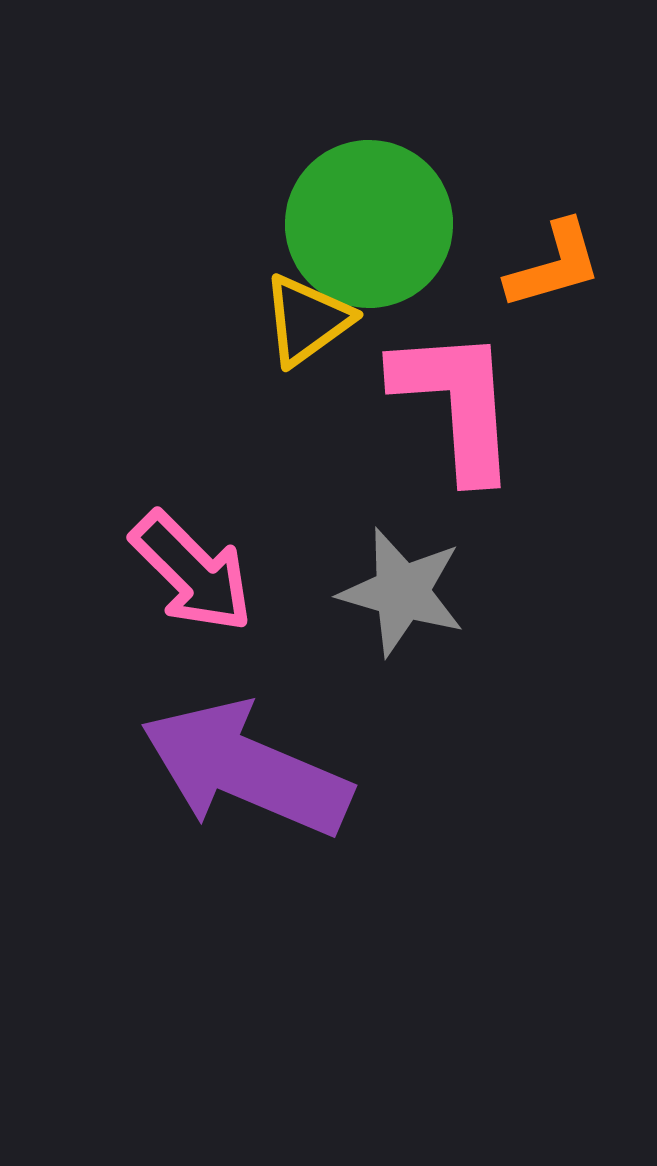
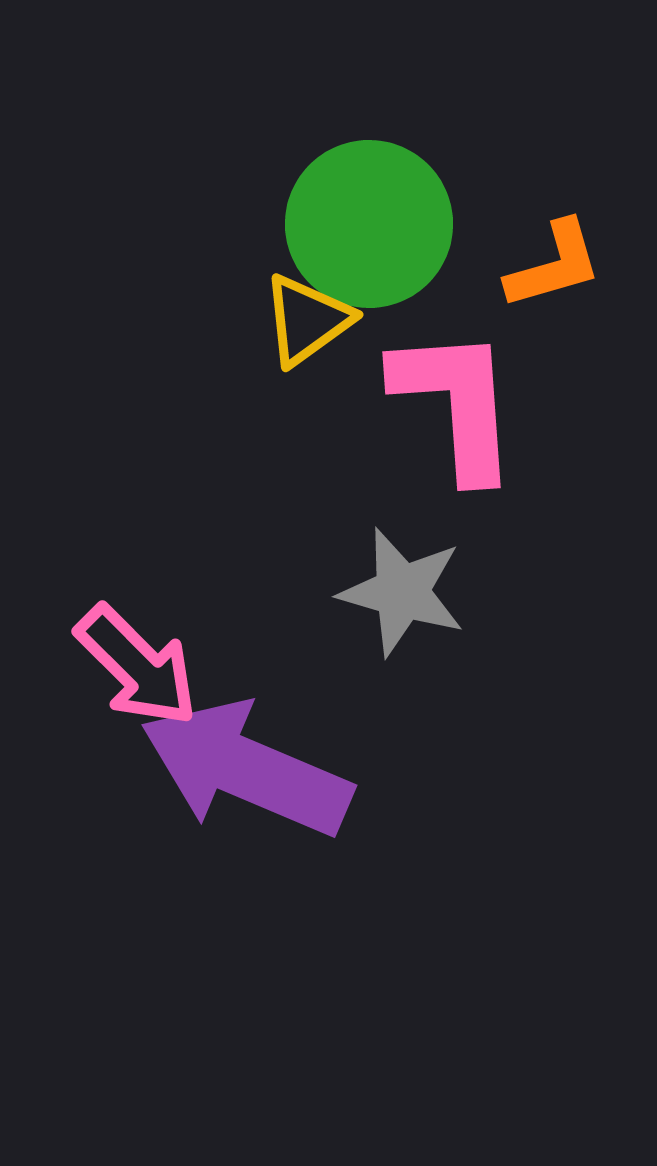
pink arrow: moved 55 px left, 94 px down
